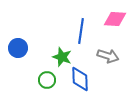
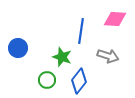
blue diamond: moved 1 px left, 2 px down; rotated 40 degrees clockwise
